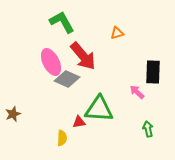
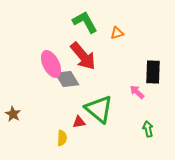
green L-shape: moved 23 px right
pink ellipse: moved 2 px down
gray diamond: rotated 35 degrees clockwise
green triangle: rotated 36 degrees clockwise
brown star: rotated 21 degrees counterclockwise
